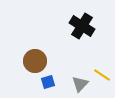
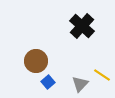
black cross: rotated 10 degrees clockwise
brown circle: moved 1 px right
blue square: rotated 24 degrees counterclockwise
